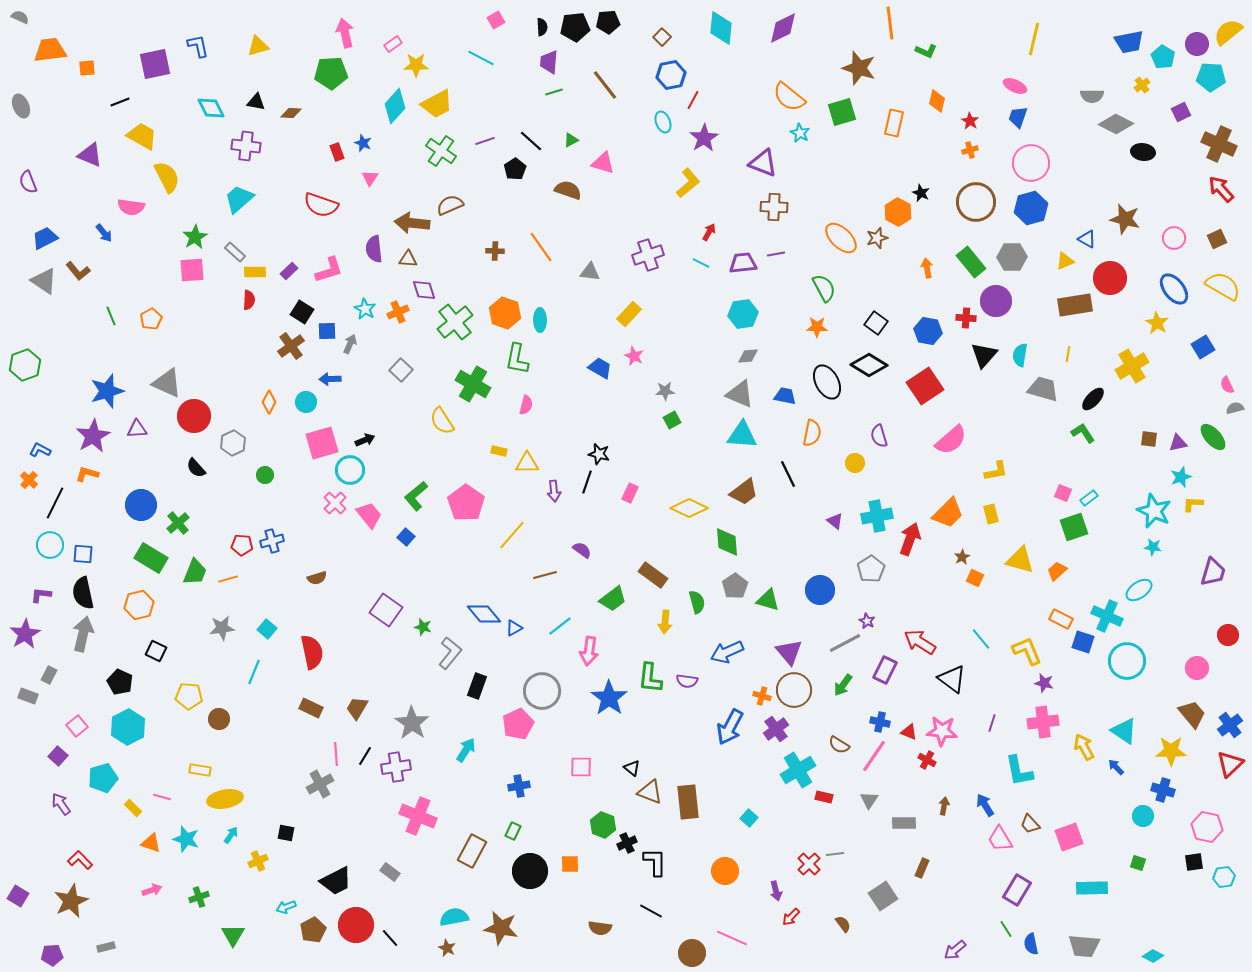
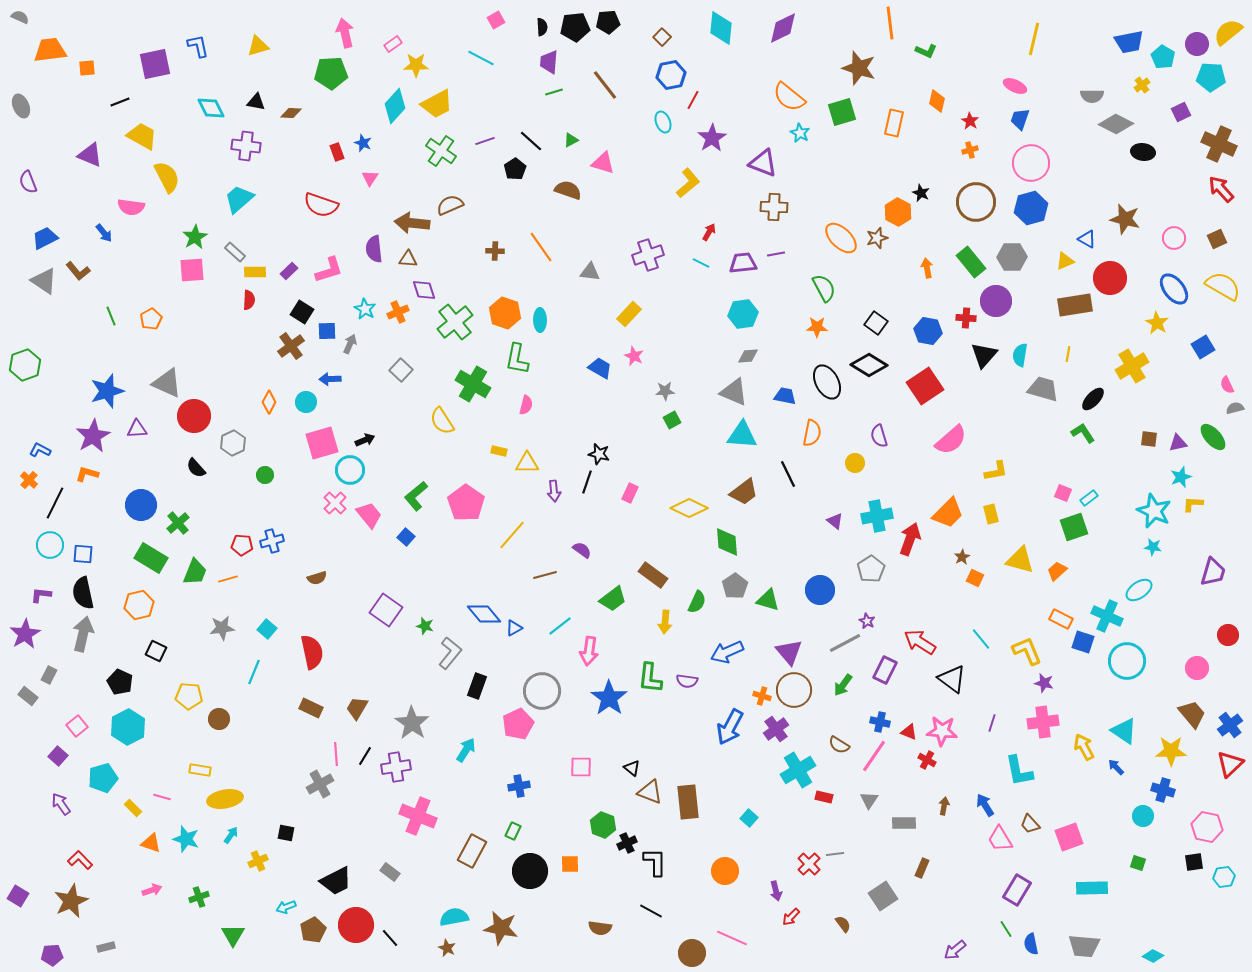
blue trapezoid at (1018, 117): moved 2 px right, 2 px down
purple star at (704, 138): moved 8 px right
gray triangle at (740, 394): moved 6 px left, 2 px up
green semicircle at (697, 602): rotated 40 degrees clockwise
green star at (423, 627): moved 2 px right, 1 px up
gray rectangle at (28, 696): rotated 18 degrees clockwise
